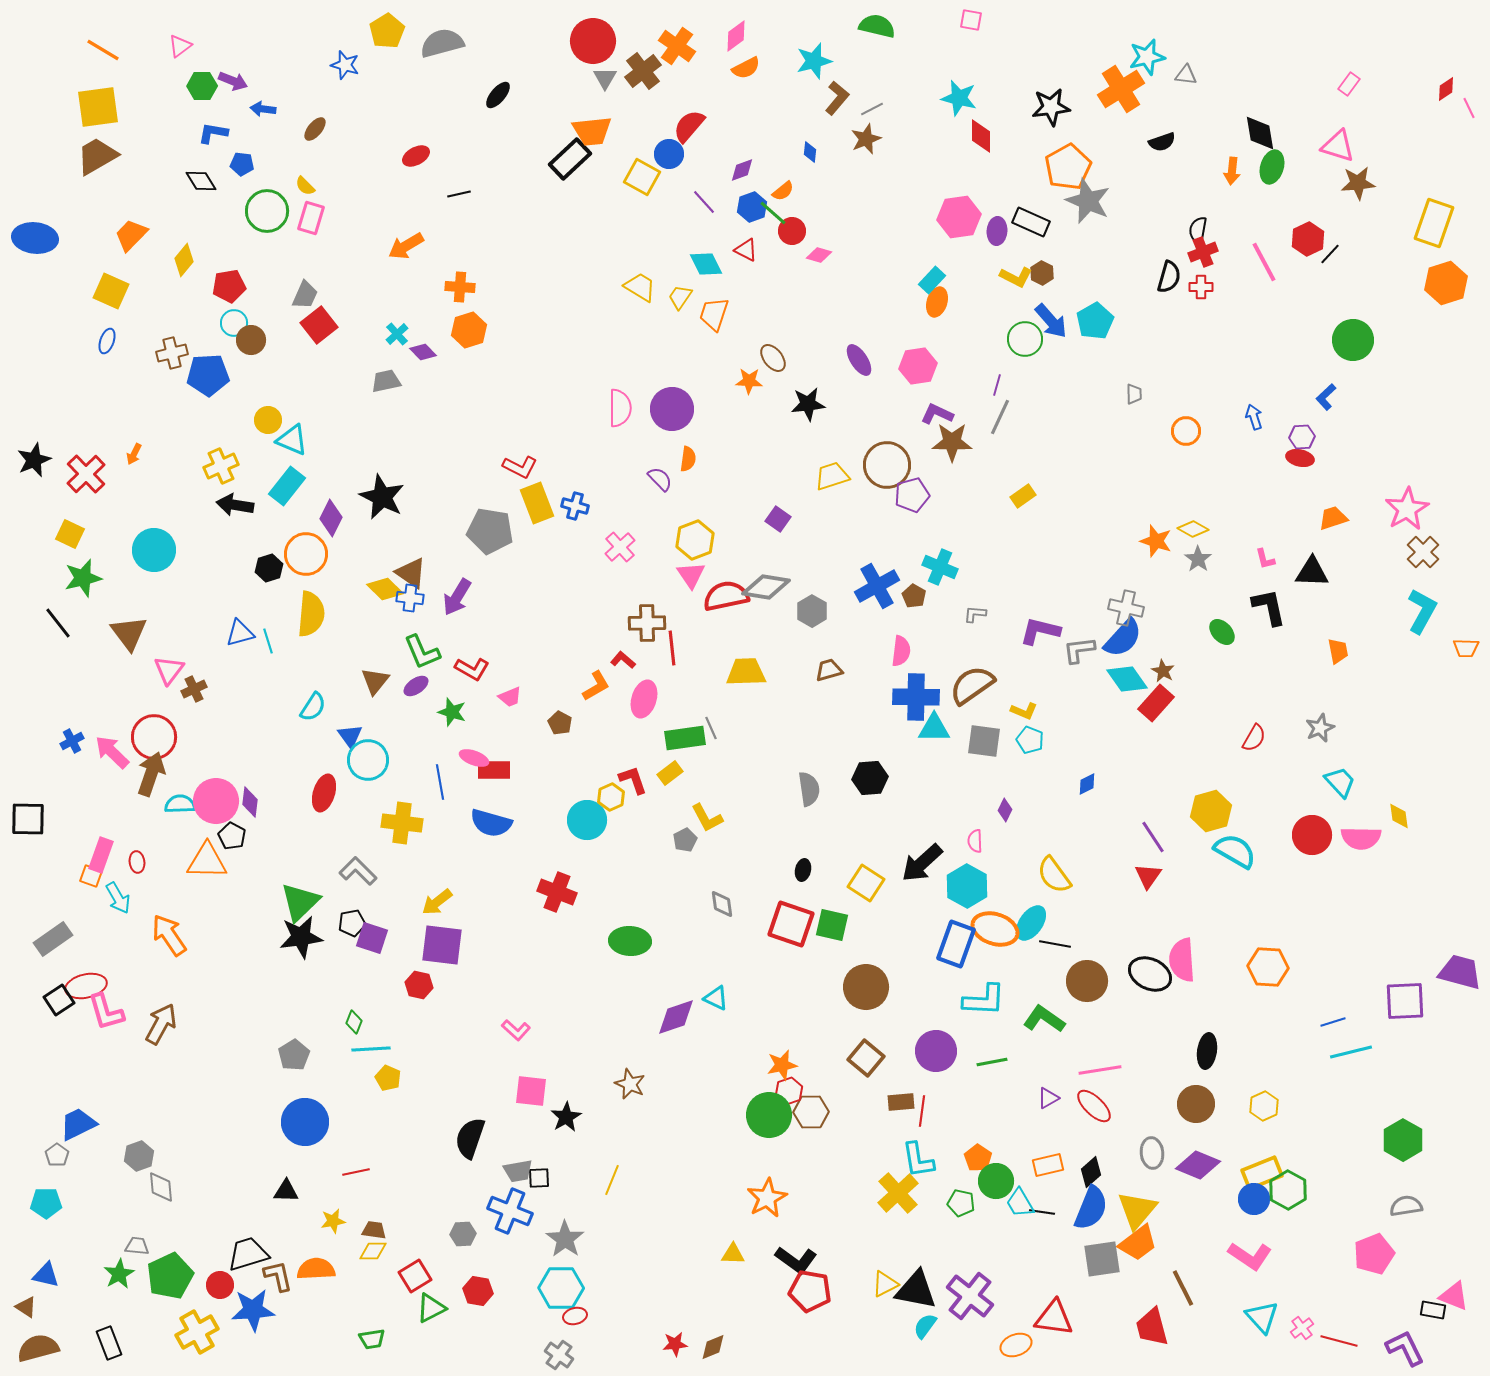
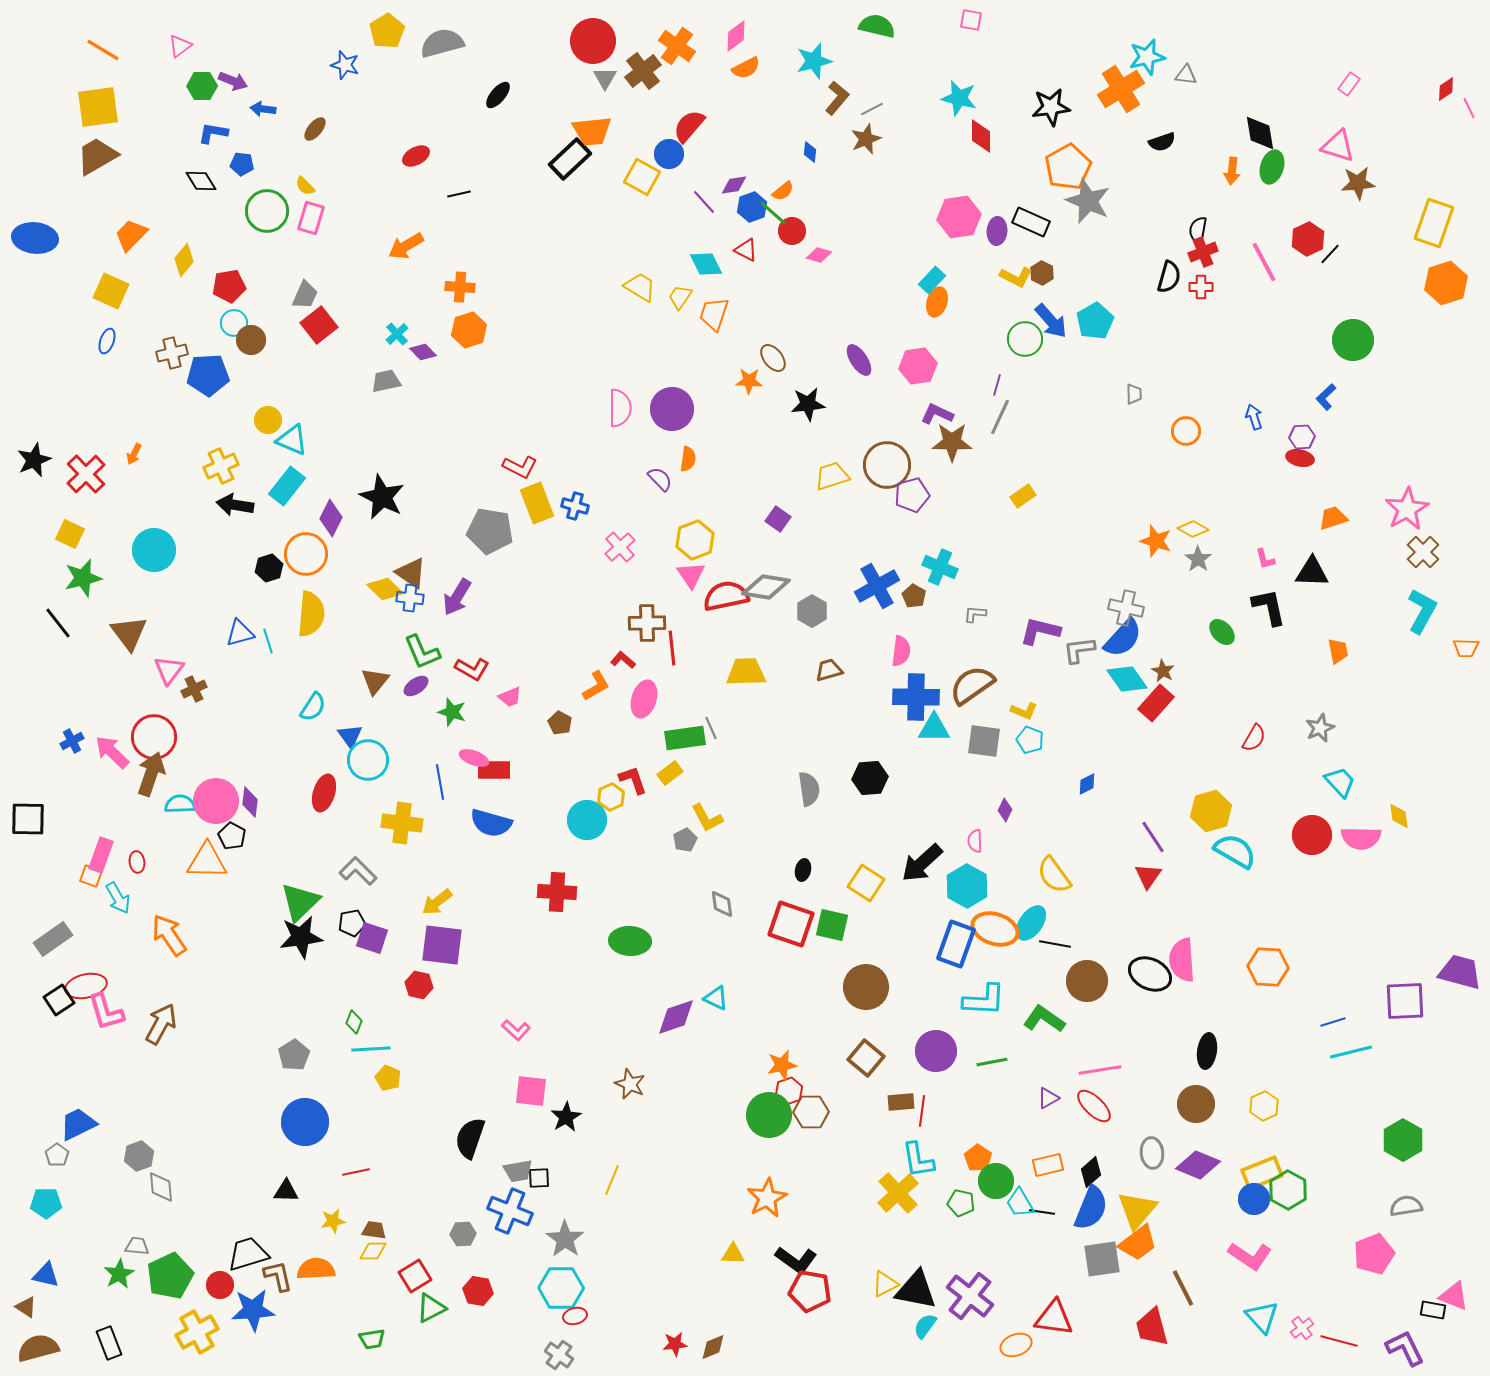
purple diamond at (742, 170): moved 8 px left, 15 px down; rotated 12 degrees clockwise
red cross at (557, 892): rotated 18 degrees counterclockwise
